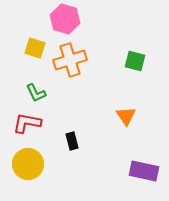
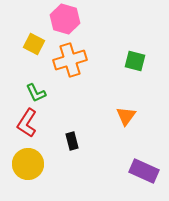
yellow square: moved 1 px left, 4 px up; rotated 10 degrees clockwise
orange triangle: rotated 10 degrees clockwise
red L-shape: rotated 68 degrees counterclockwise
purple rectangle: rotated 12 degrees clockwise
